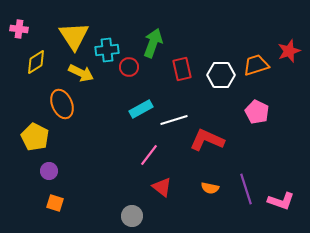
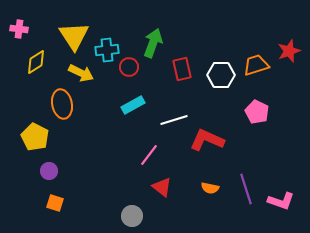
orange ellipse: rotated 12 degrees clockwise
cyan rectangle: moved 8 px left, 4 px up
